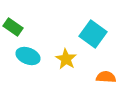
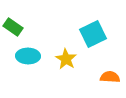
cyan square: rotated 28 degrees clockwise
cyan ellipse: rotated 20 degrees counterclockwise
orange semicircle: moved 4 px right
